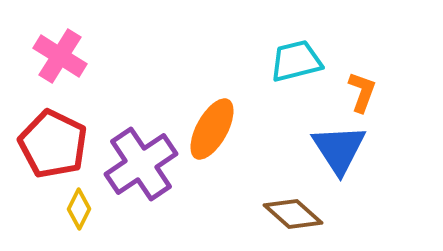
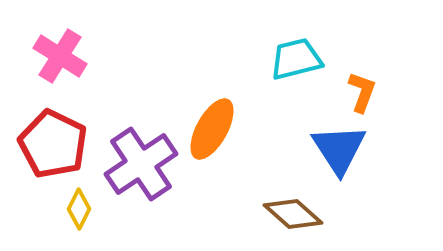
cyan trapezoid: moved 2 px up
